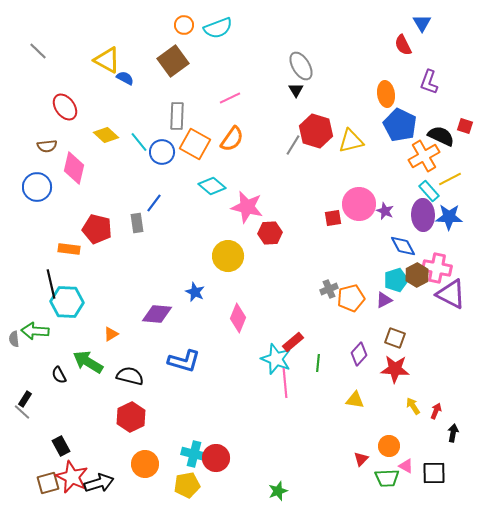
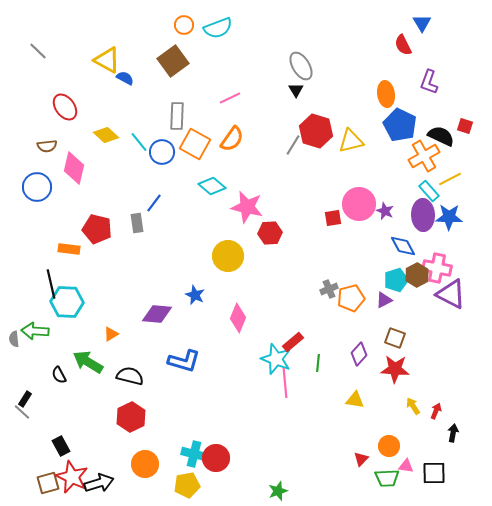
blue star at (195, 292): moved 3 px down
pink triangle at (406, 466): rotated 21 degrees counterclockwise
